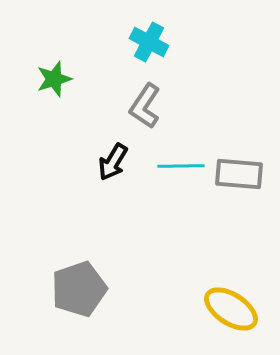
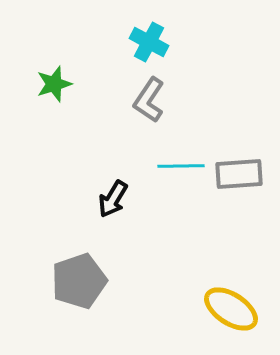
green star: moved 5 px down
gray L-shape: moved 4 px right, 6 px up
black arrow: moved 37 px down
gray rectangle: rotated 9 degrees counterclockwise
gray pentagon: moved 8 px up
